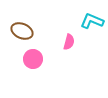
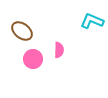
brown ellipse: rotated 15 degrees clockwise
pink semicircle: moved 10 px left, 8 px down; rotated 14 degrees counterclockwise
